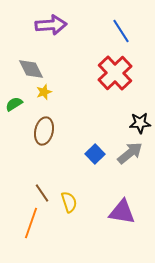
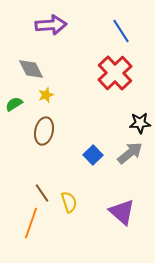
yellow star: moved 2 px right, 3 px down
blue square: moved 2 px left, 1 px down
purple triangle: rotated 32 degrees clockwise
